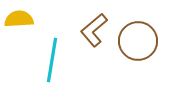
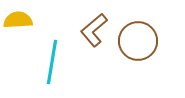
yellow semicircle: moved 1 px left, 1 px down
cyan line: moved 2 px down
